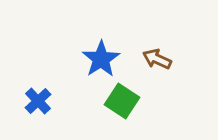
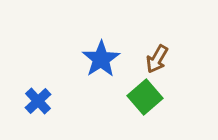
brown arrow: rotated 84 degrees counterclockwise
green square: moved 23 px right, 4 px up; rotated 16 degrees clockwise
